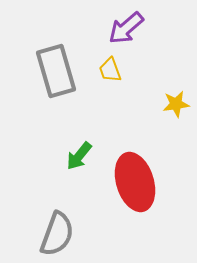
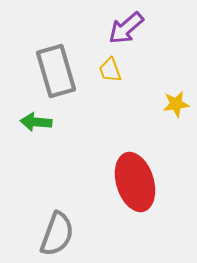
green arrow: moved 43 px left, 34 px up; rotated 56 degrees clockwise
